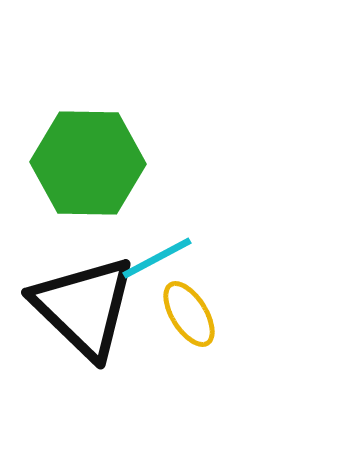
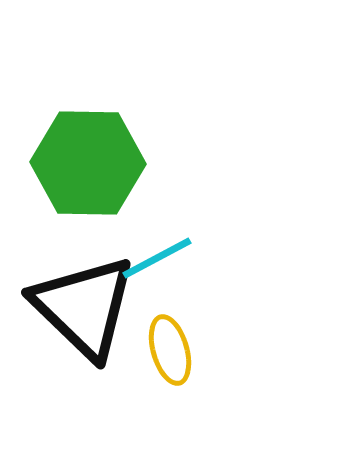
yellow ellipse: moved 19 px left, 36 px down; rotated 16 degrees clockwise
